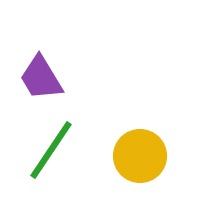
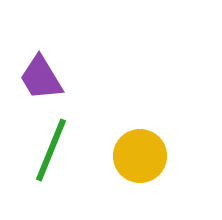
green line: rotated 12 degrees counterclockwise
